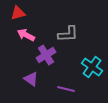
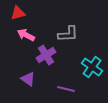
purple triangle: moved 3 px left
